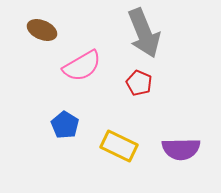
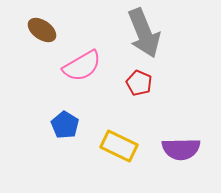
brown ellipse: rotated 12 degrees clockwise
